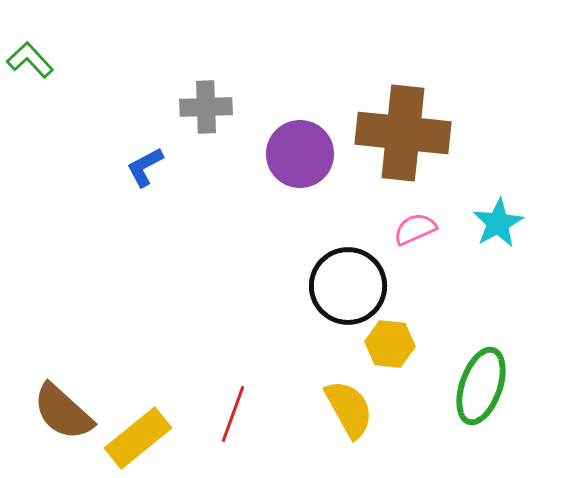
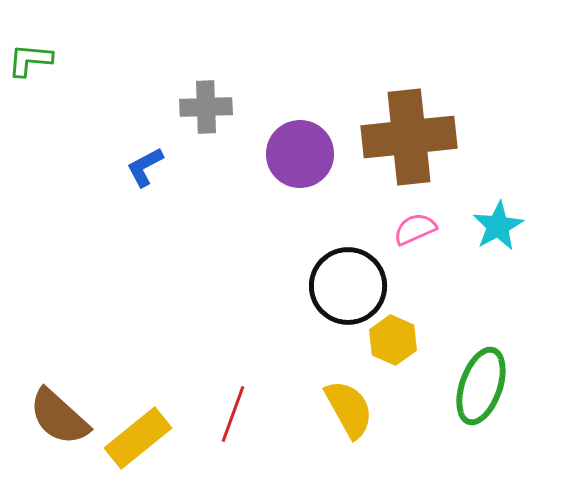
green L-shape: rotated 42 degrees counterclockwise
brown cross: moved 6 px right, 4 px down; rotated 12 degrees counterclockwise
cyan star: moved 3 px down
yellow hexagon: moved 3 px right, 4 px up; rotated 18 degrees clockwise
brown semicircle: moved 4 px left, 5 px down
